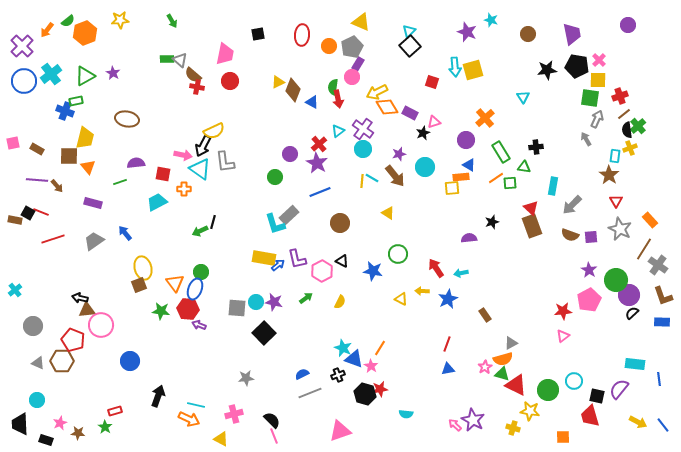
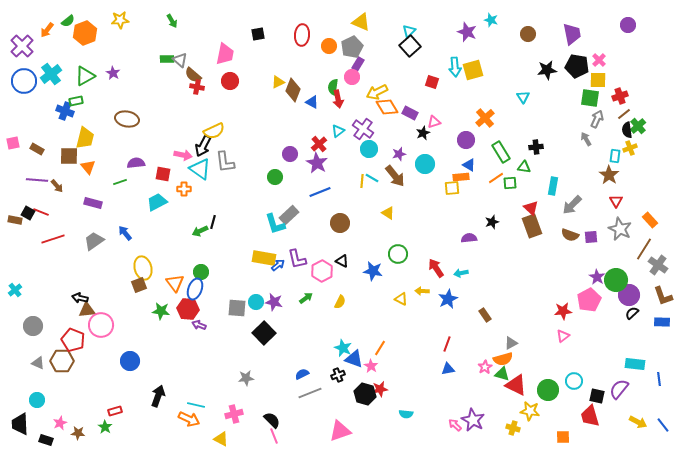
cyan circle at (363, 149): moved 6 px right
cyan circle at (425, 167): moved 3 px up
purple star at (589, 270): moved 8 px right, 7 px down
